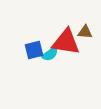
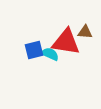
cyan semicircle: rotated 120 degrees counterclockwise
